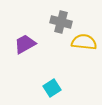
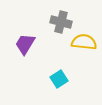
purple trapezoid: rotated 30 degrees counterclockwise
cyan square: moved 7 px right, 9 px up
